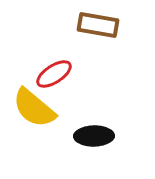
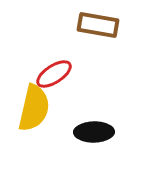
yellow semicircle: rotated 117 degrees counterclockwise
black ellipse: moved 4 px up
